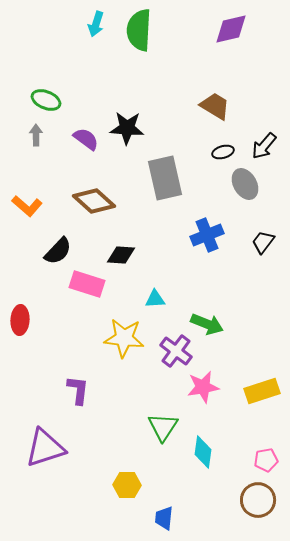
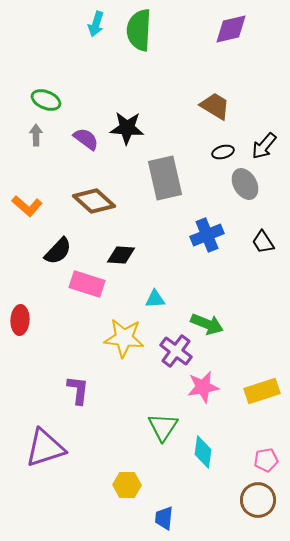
black trapezoid: rotated 70 degrees counterclockwise
